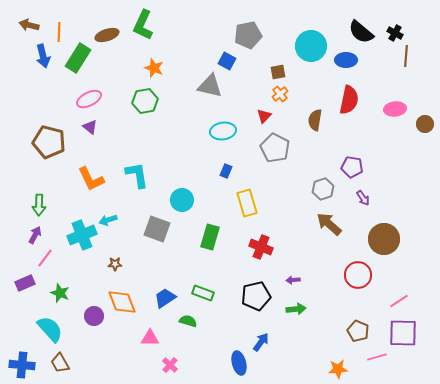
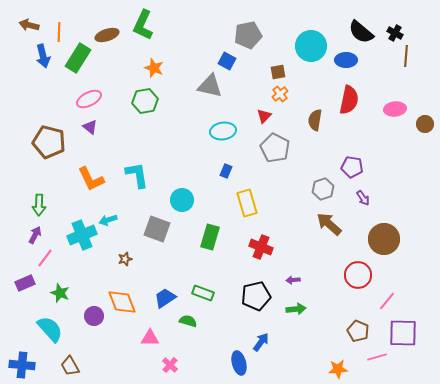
brown star at (115, 264): moved 10 px right, 5 px up; rotated 16 degrees counterclockwise
pink line at (399, 301): moved 12 px left; rotated 18 degrees counterclockwise
brown trapezoid at (60, 363): moved 10 px right, 3 px down
